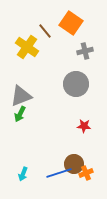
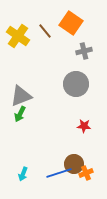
yellow cross: moved 9 px left, 11 px up
gray cross: moved 1 px left
